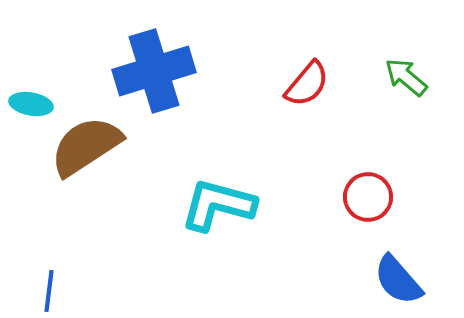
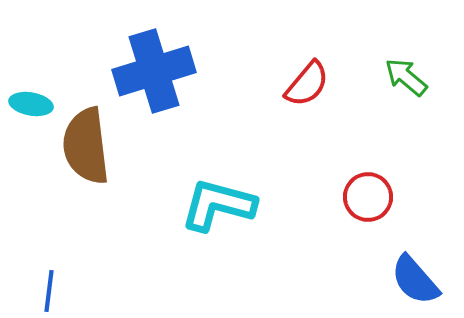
brown semicircle: rotated 64 degrees counterclockwise
blue semicircle: moved 17 px right
